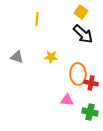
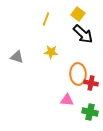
yellow square: moved 3 px left, 2 px down
yellow line: moved 9 px right; rotated 16 degrees clockwise
yellow star: moved 5 px up
